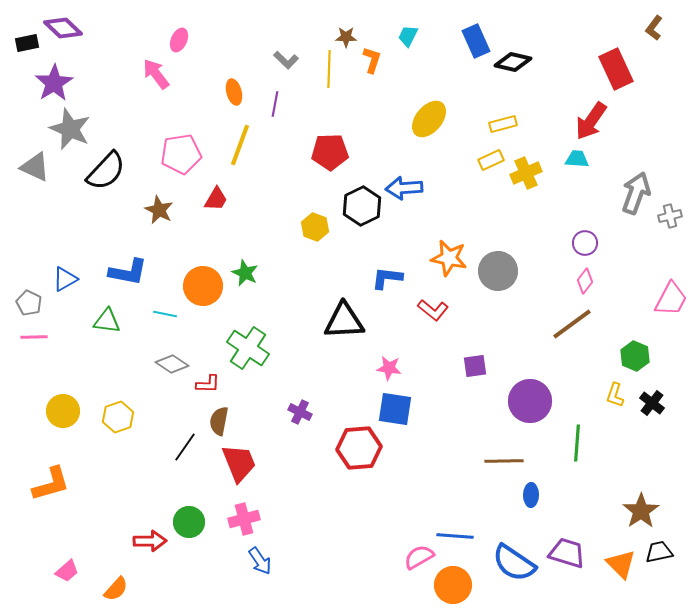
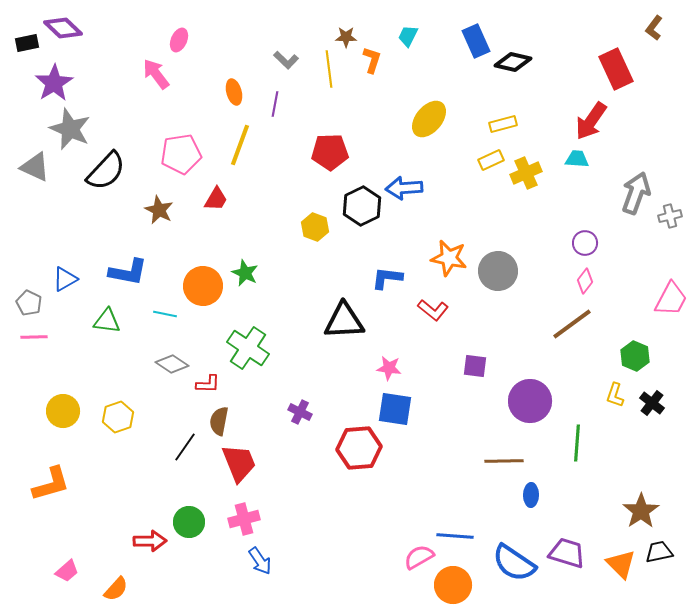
yellow line at (329, 69): rotated 9 degrees counterclockwise
purple square at (475, 366): rotated 15 degrees clockwise
